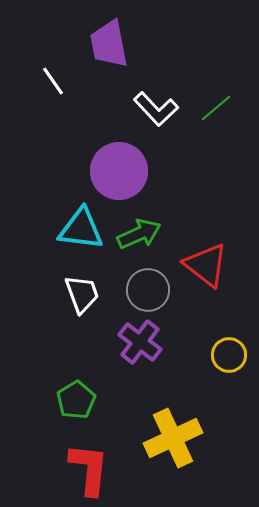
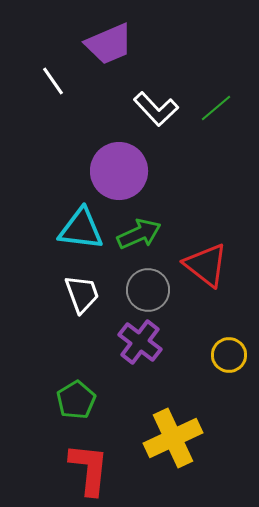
purple trapezoid: rotated 102 degrees counterclockwise
